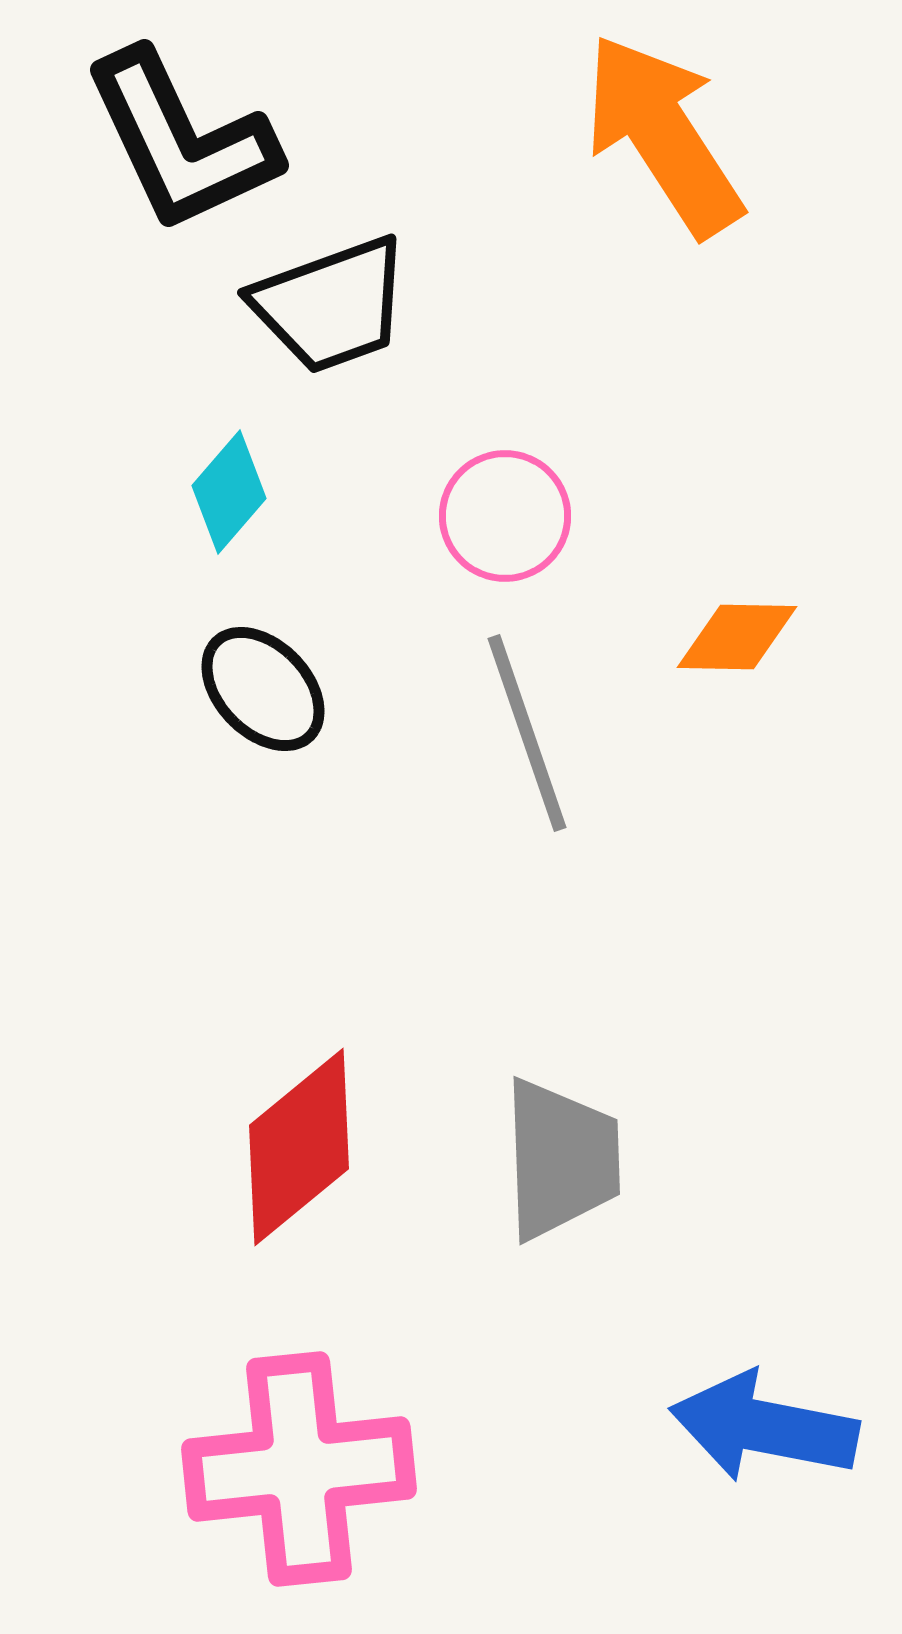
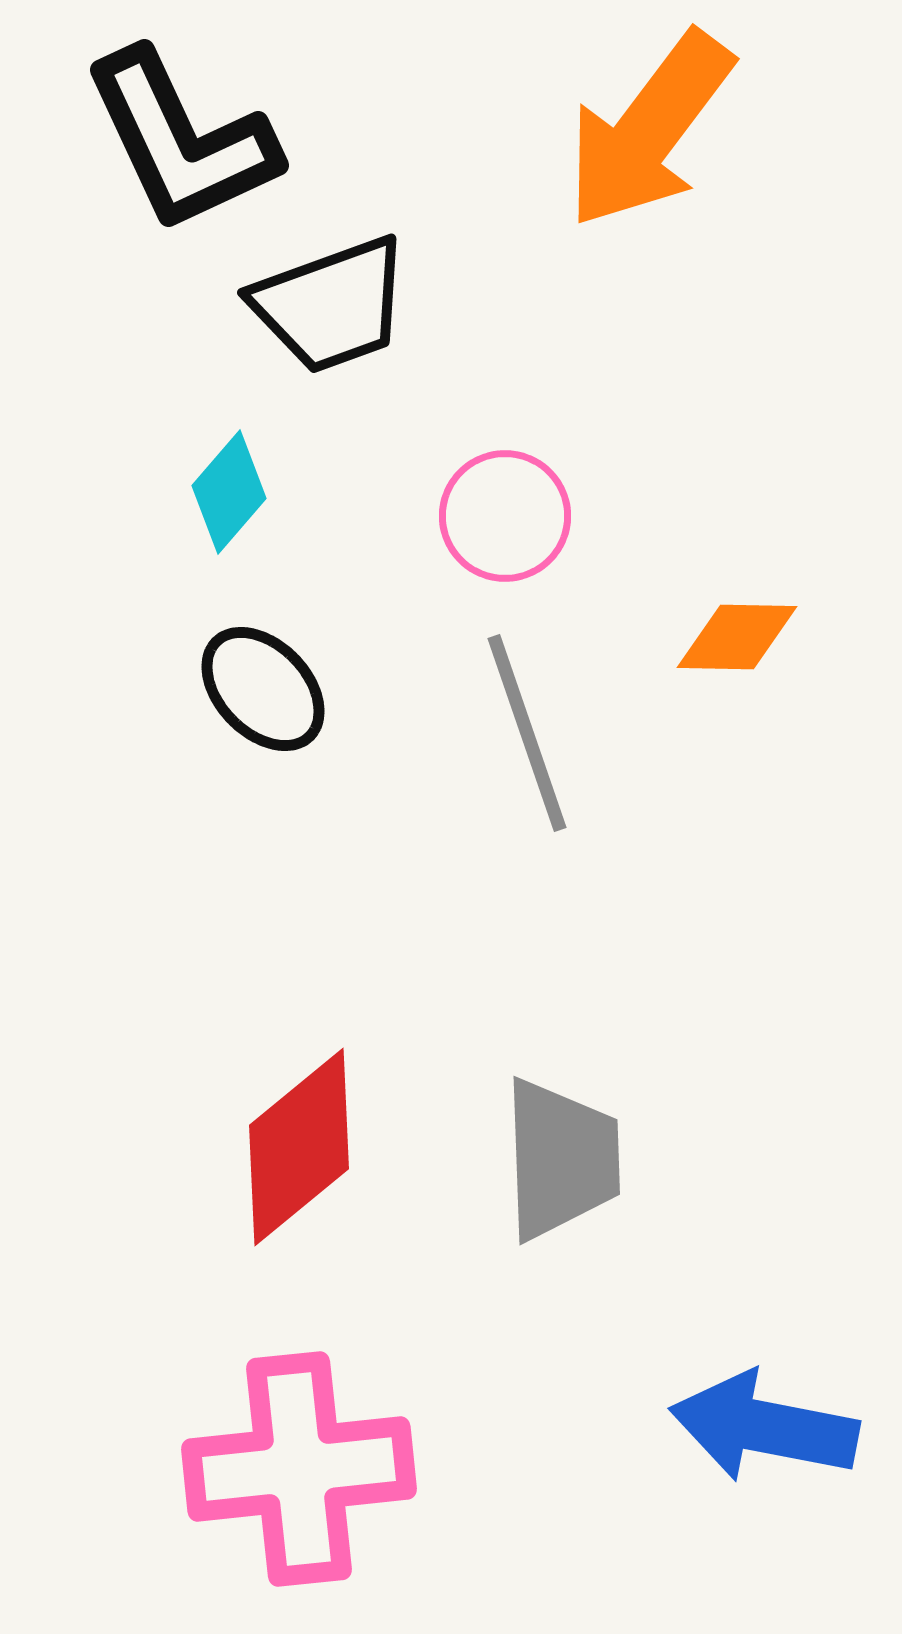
orange arrow: moved 14 px left, 5 px up; rotated 110 degrees counterclockwise
